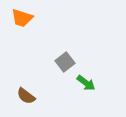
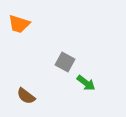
orange trapezoid: moved 3 px left, 6 px down
gray square: rotated 24 degrees counterclockwise
